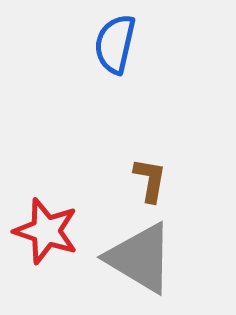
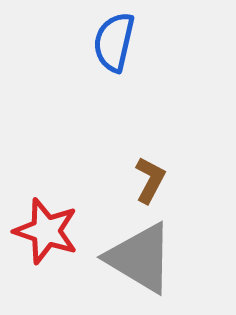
blue semicircle: moved 1 px left, 2 px up
brown L-shape: rotated 18 degrees clockwise
